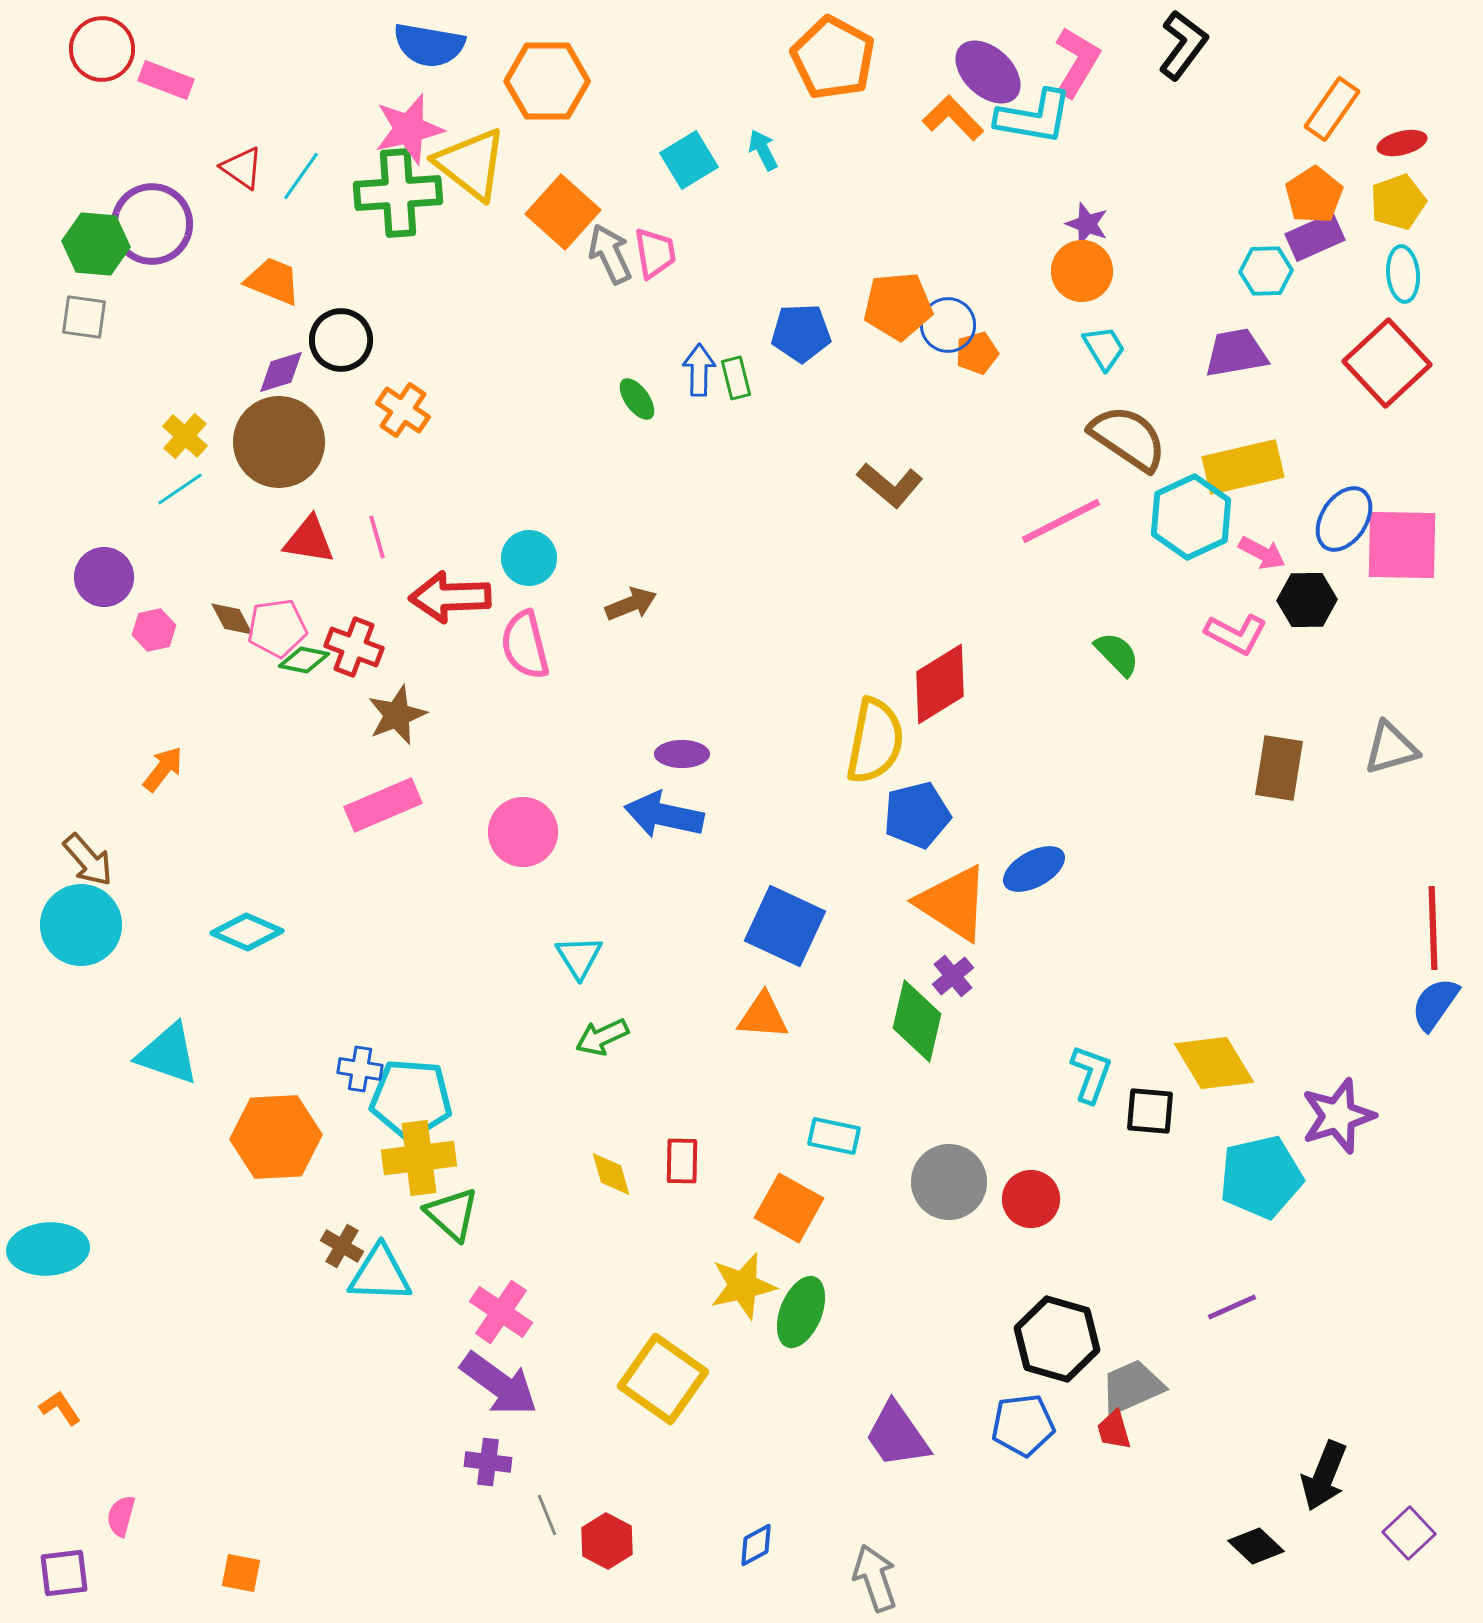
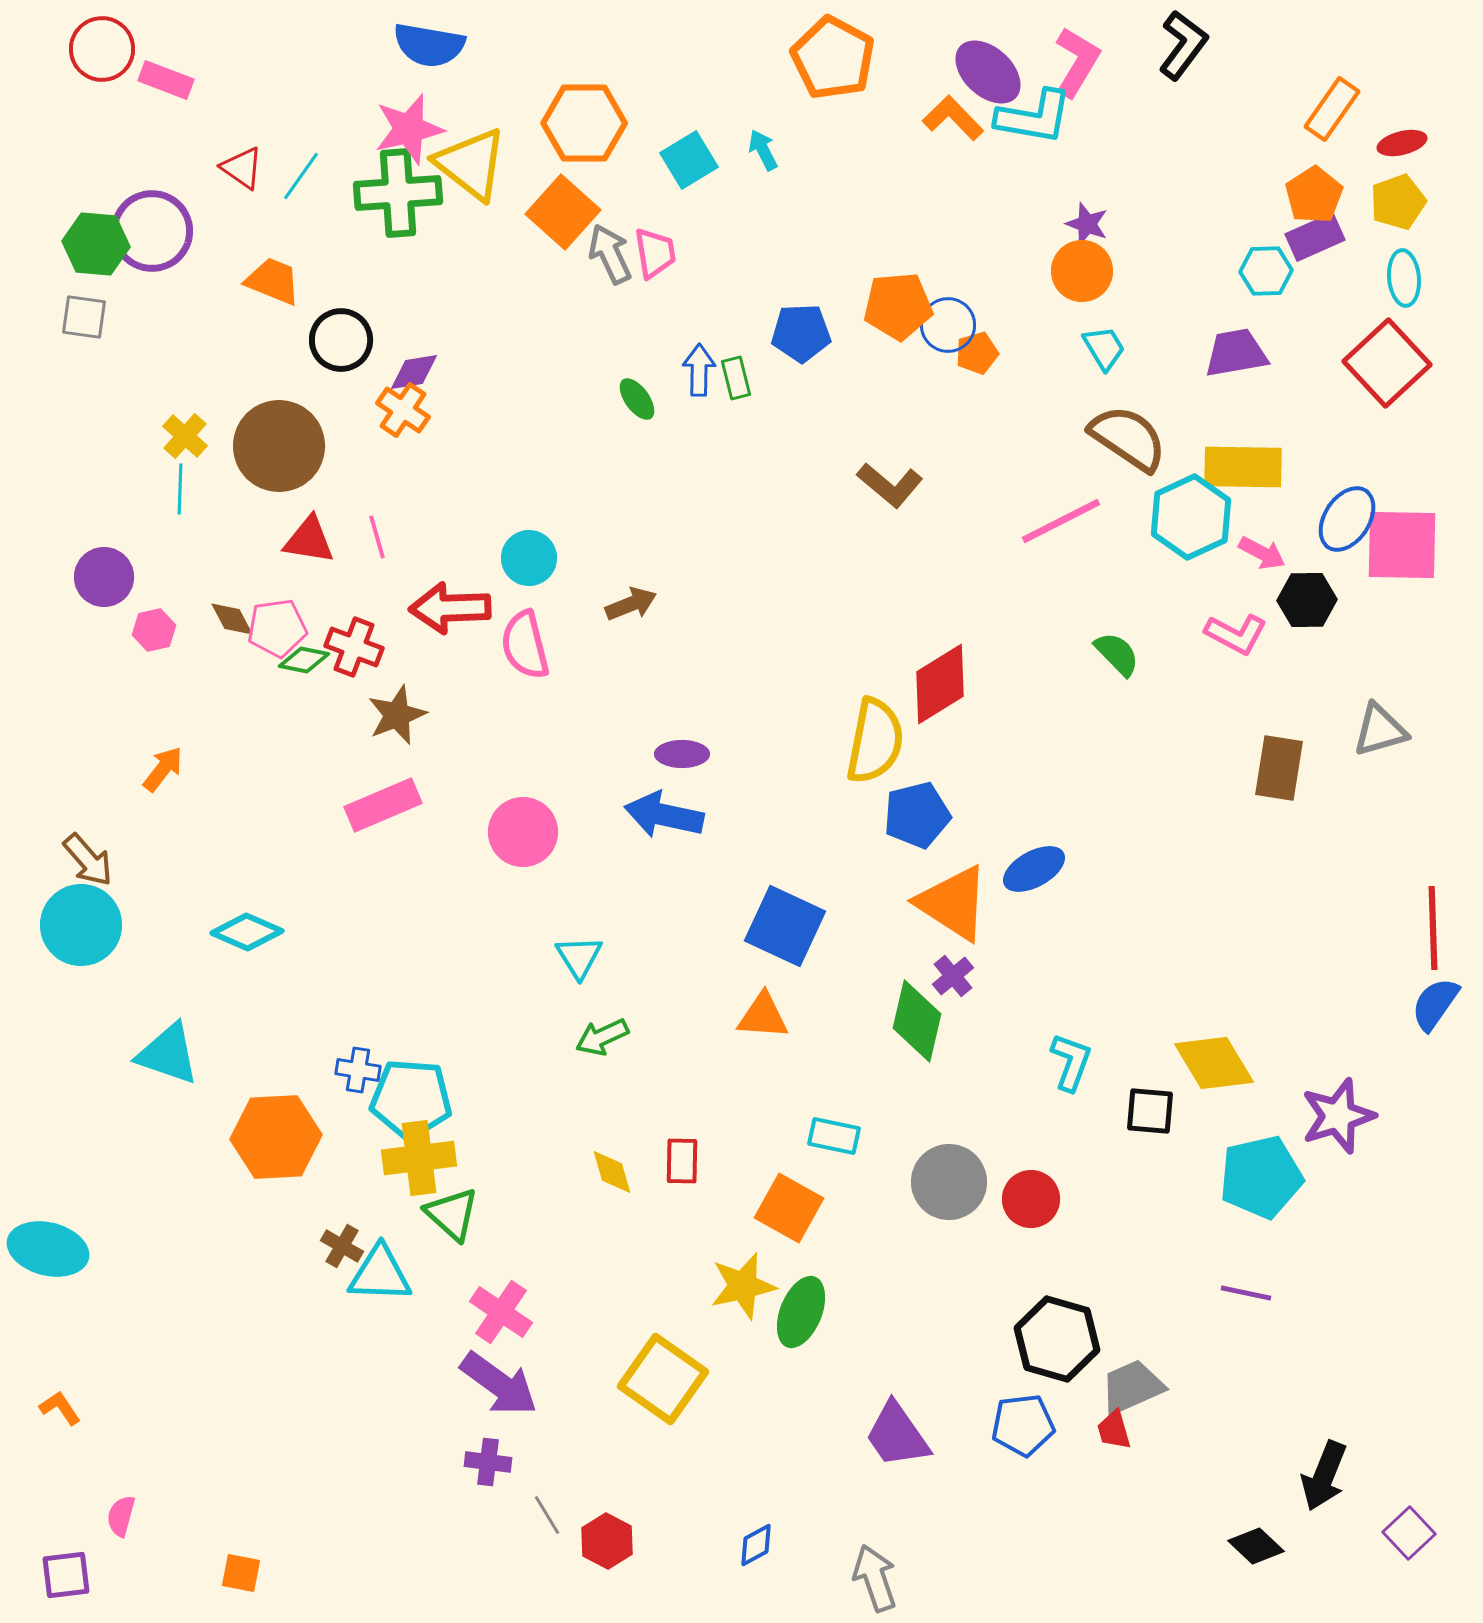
orange hexagon at (547, 81): moved 37 px right, 42 px down
purple circle at (152, 224): moved 7 px down
cyan ellipse at (1403, 274): moved 1 px right, 4 px down
purple diamond at (281, 372): moved 133 px right; rotated 8 degrees clockwise
brown circle at (279, 442): moved 4 px down
yellow rectangle at (1243, 467): rotated 14 degrees clockwise
cyan line at (180, 489): rotated 54 degrees counterclockwise
blue ellipse at (1344, 519): moved 3 px right
red arrow at (450, 597): moved 11 px down
gray triangle at (1391, 748): moved 11 px left, 18 px up
blue cross at (360, 1069): moved 2 px left, 1 px down
cyan L-shape at (1091, 1074): moved 20 px left, 12 px up
yellow diamond at (611, 1174): moved 1 px right, 2 px up
cyan ellipse at (48, 1249): rotated 18 degrees clockwise
purple line at (1232, 1307): moved 14 px right, 14 px up; rotated 36 degrees clockwise
gray line at (547, 1515): rotated 9 degrees counterclockwise
purple square at (64, 1573): moved 2 px right, 2 px down
